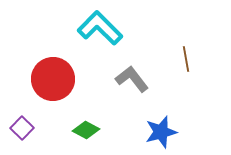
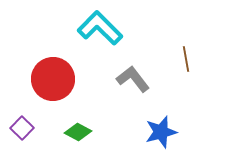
gray L-shape: moved 1 px right
green diamond: moved 8 px left, 2 px down
